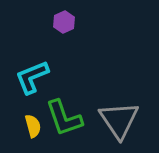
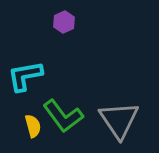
cyan L-shape: moved 7 px left, 1 px up; rotated 12 degrees clockwise
green L-shape: moved 1 px left, 2 px up; rotated 18 degrees counterclockwise
